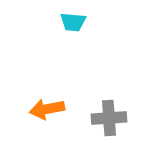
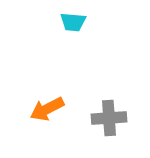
orange arrow: rotated 16 degrees counterclockwise
